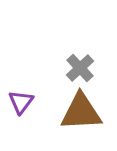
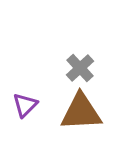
purple triangle: moved 4 px right, 3 px down; rotated 8 degrees clockwise
